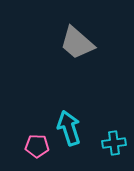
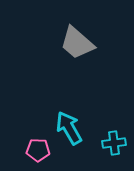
cyan arrow: rotated 12 degrees counterclockwise
pink pentagon: moved 1 px right, 4 px down
